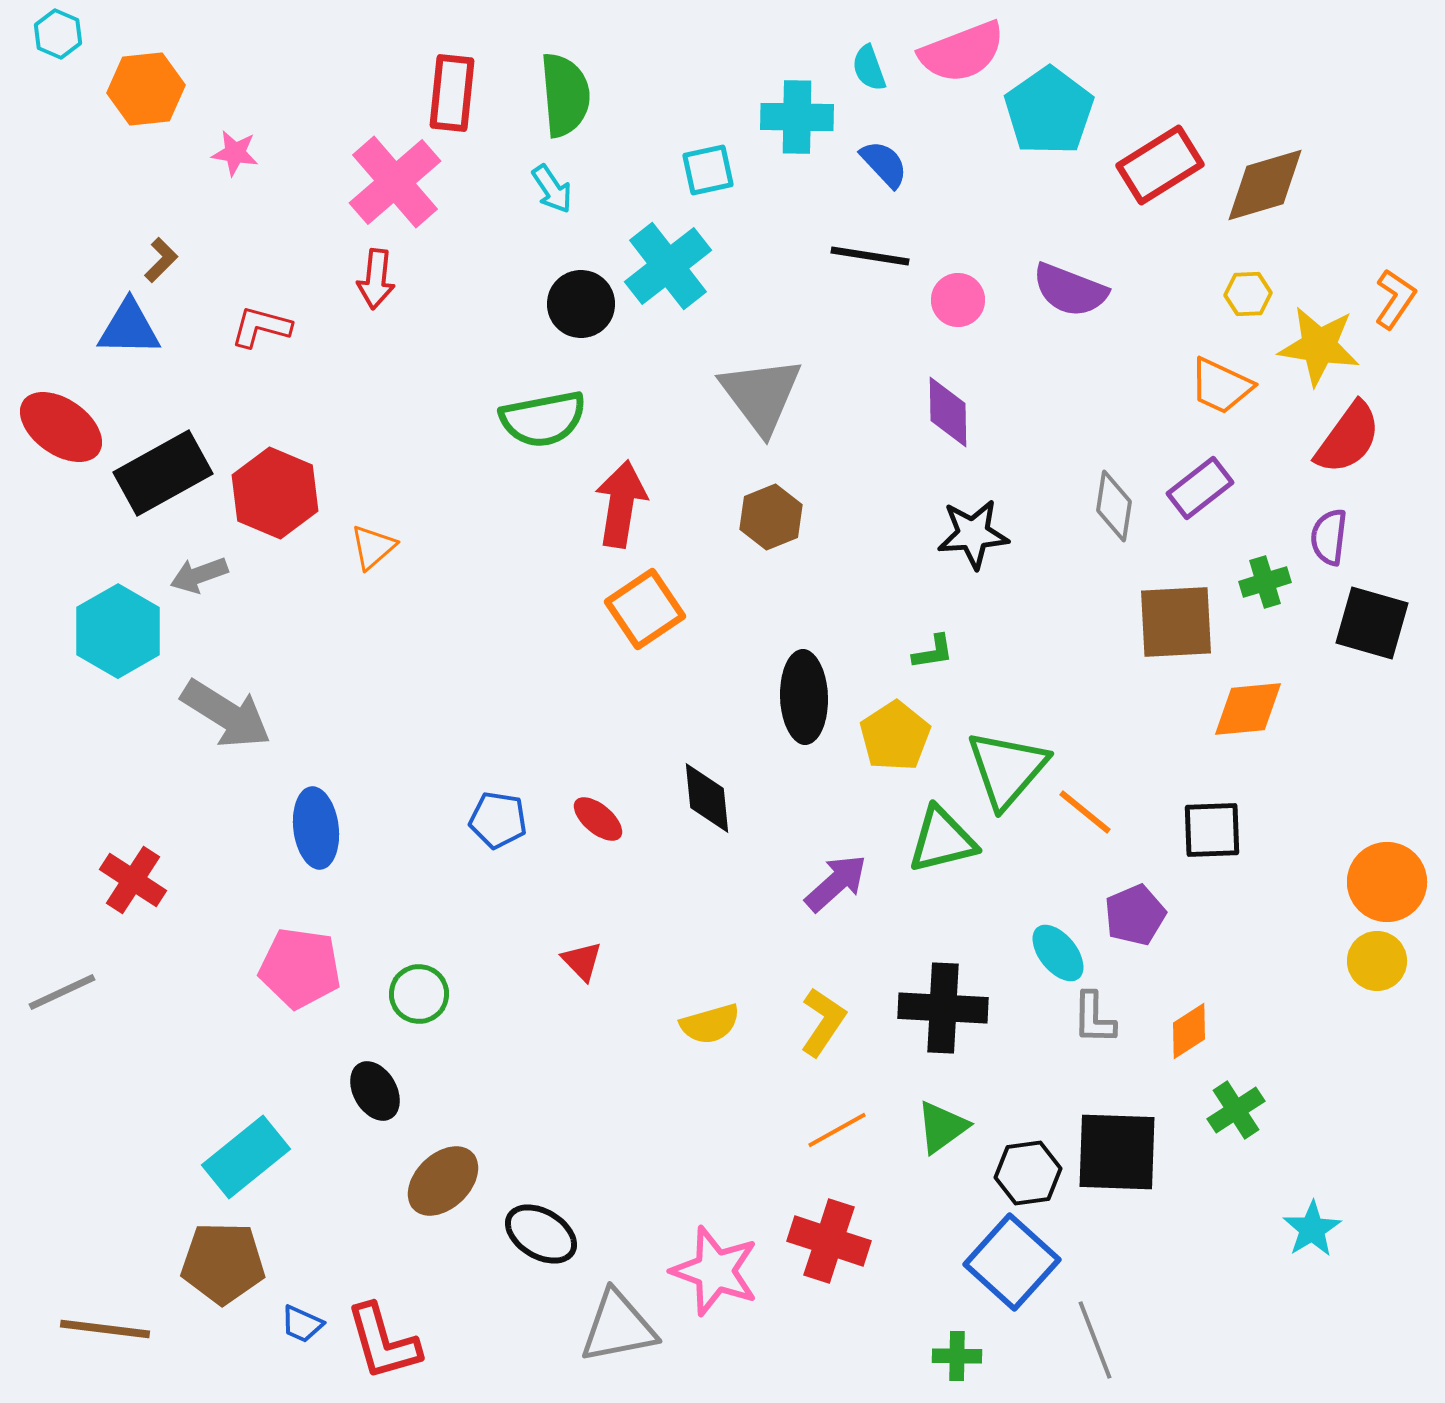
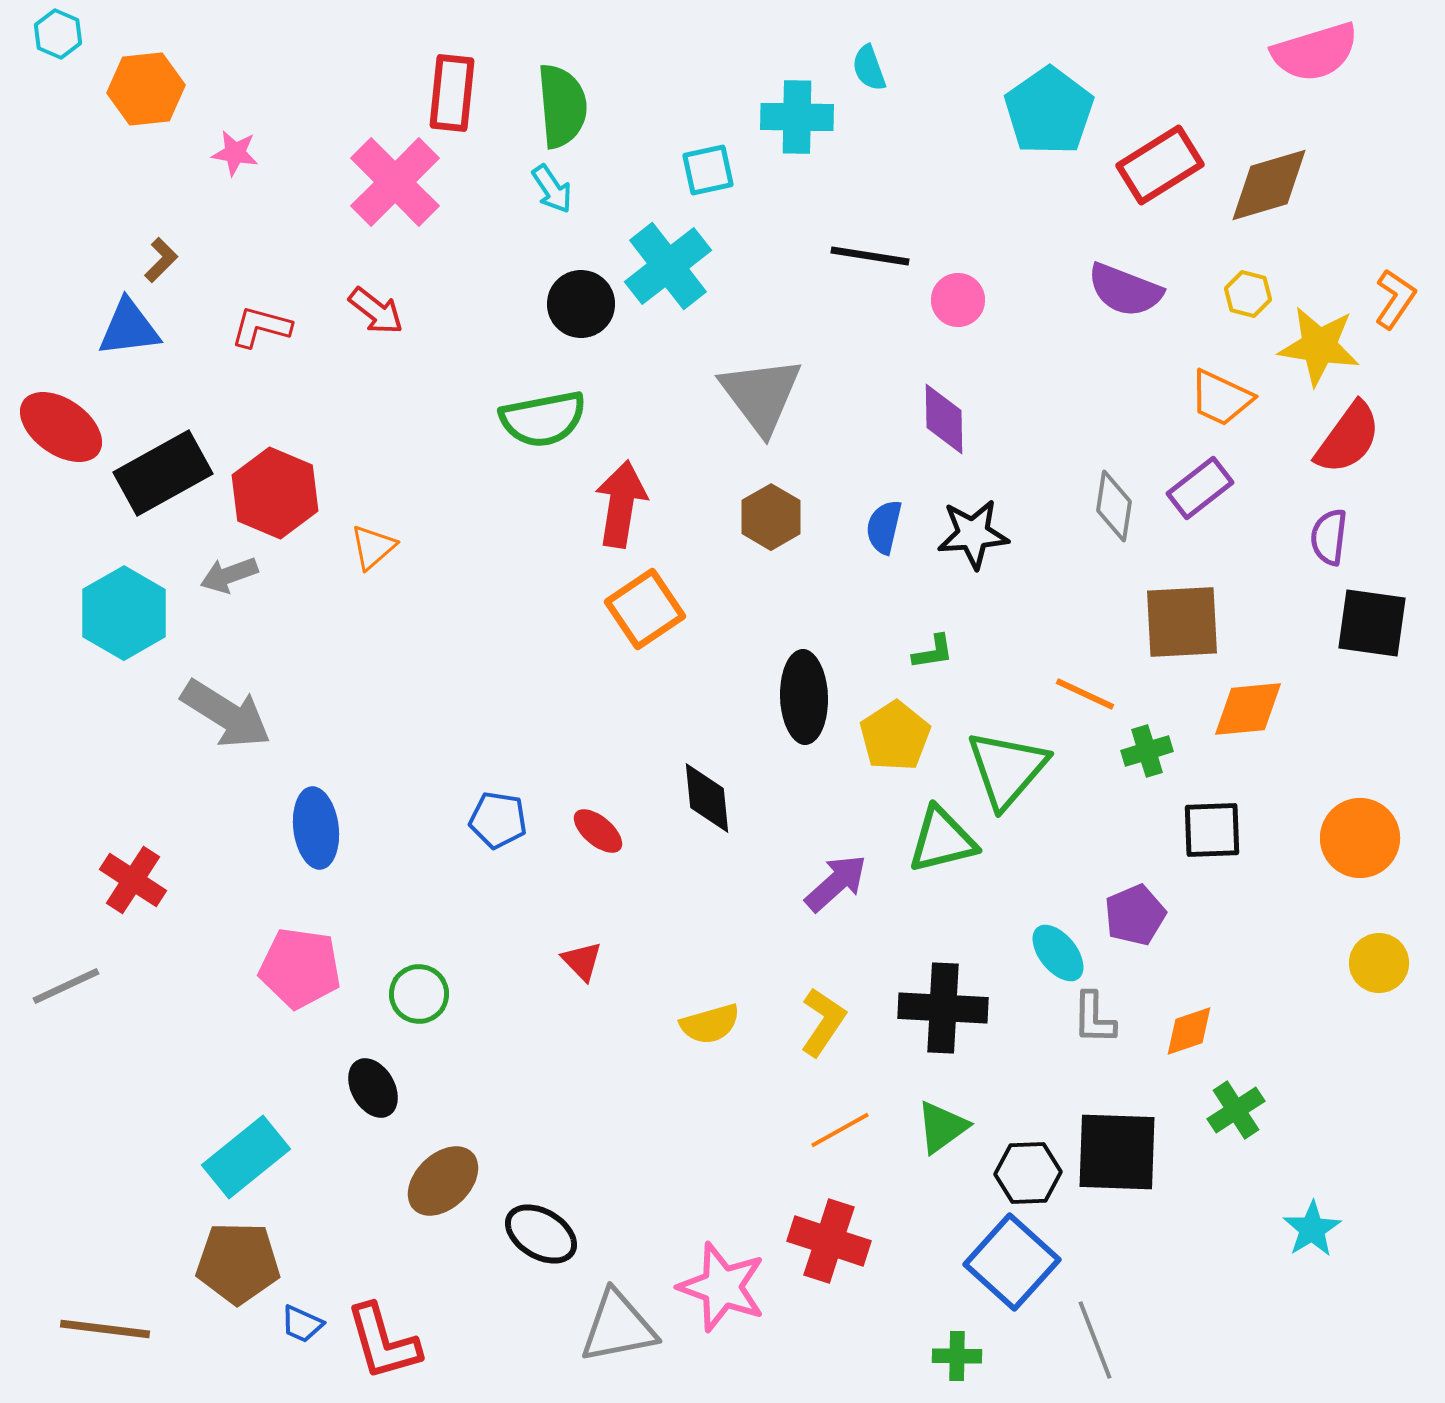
pink semicircle at (962, 52): moved 353 px right; rotated 4 degrees clockwise
green semicircle at (565, 95): moved 3 px left, 11 px down
blue semicircle at (884, 164): moved 363 px down; rotated 124 degrees counterclockwise
pink cross at (395, 182): rotated 4 degrees counterclockwise
brown diamond at (1265, 185): moved 4 px right
red arrow at (376, 279): moved 32 px down; rotated 58 degrees counterclockwise
purple semicircle at (1070, 290): moved 55 px right
yellow hexagon at (1248, 294): rotated 18 degrees clockwise
blue triangle at (129, 328): rotated 8 degrees counterclockwise
orange trapezoid at (1221, 386): moved 12 px down
purple diamond at (948, 412): moved 4 px left, 7 px down
brown hexagon at (771, 517): rotated 8 degrees counterclockwise
gray arrow at (199, 575): moved 30 px right
green cross at (1265, 582): moved 118 px left, 169 px down
brown square at (1176, 622): moved 6 px right
black square at (1372, 623): rotated 8 degrees counterclockwise
cyan hexagon at (118, 631): moved 6 px right, 18 px up
orange line at (1085, 812): moved 118 px up; rotated 14 degrees counterclockwise
red ellipse at (598, 819): moved 12 px down
orange circle at (1387, 882): moved 27 px left, 44 px up
yellow circle at (1377, 961): moved 2 px right, 2 px down
gray line at (62, 992): moved 4 px right, 6 px up
orange diamond at (1189, 1031): rotated 14 degrees clockwise
black ellipse at (375, 1091): moved 2 px left, 3 px up
orange line at (837, 1130): moved 3 px right
black hexagon at (1028, 1173): rotated 6 degrees clockwise
brown pentagon at (223, 1263): moved 15 px right
pink star at (715, 1271): moved 7 px right, 16 px down
